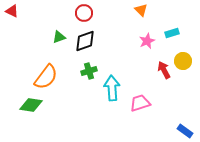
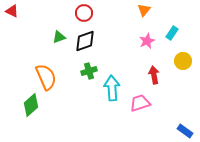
orange triangle: moved 3 px right; rotated 24 degrees clockwise
cyan rectangle: rotated 40 degrees counterclockwise
red arrow: moved 10 px left, 5 px down; rotated 18 degrees clockwise
orange semicircle: rotated 60 degrees counterclockwise
green diamond: rotated 50 degrees counterclockwise
